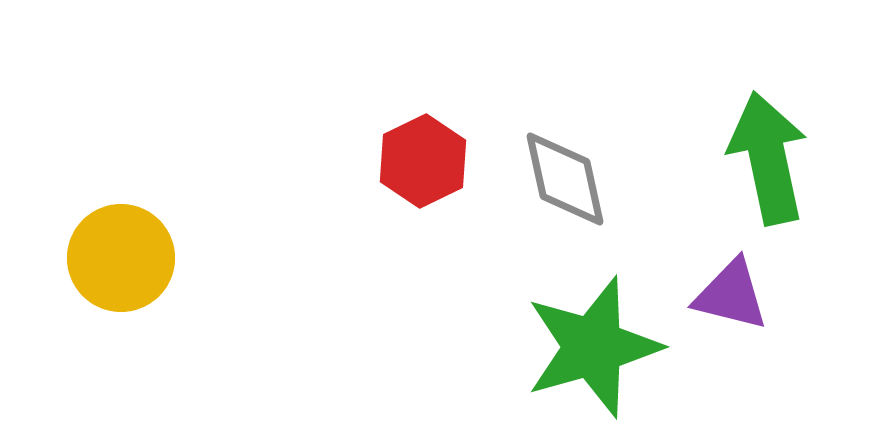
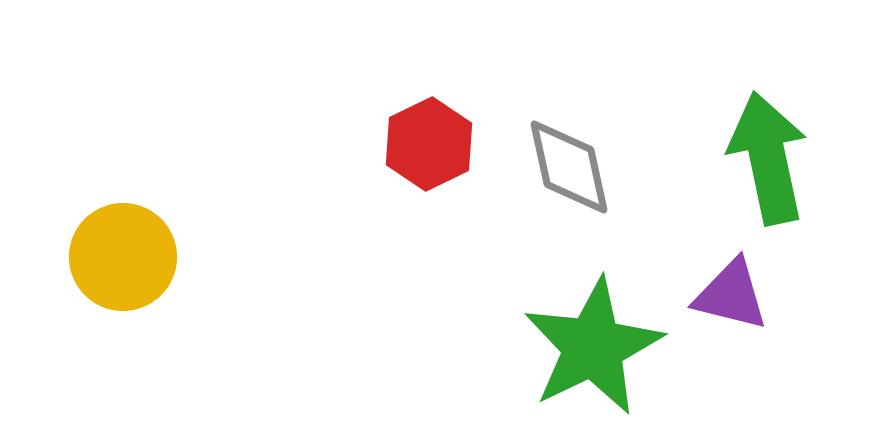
red hexagon: moved 6 px right, 17 px up
gray diamond: moved 4 px right, 12 px up
yellow circle: moved 2 px right, 1 px up
green star: rotated 10 degrees counterclockwise
